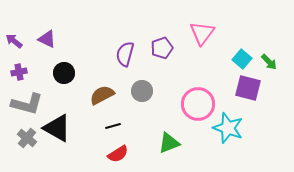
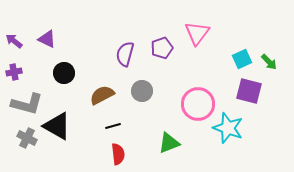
pink triangle: moved 5 px left
cyan square: rotated 24 degrees clockwise
purple cross: moved 5 px left
purple square: moved 1 px right, 3 px down
black triangle: moved 2 px up
gray cross: rotated 12 degrees counterclockwise
red semicircle: rotated 65 degrees counterclockwise
